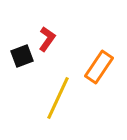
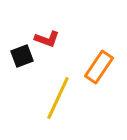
red L-shape: rotated 75 degrees clockwise
